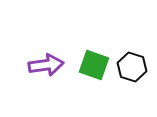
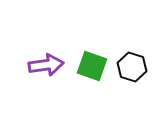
green square: moved 2 px left, 1 px down
